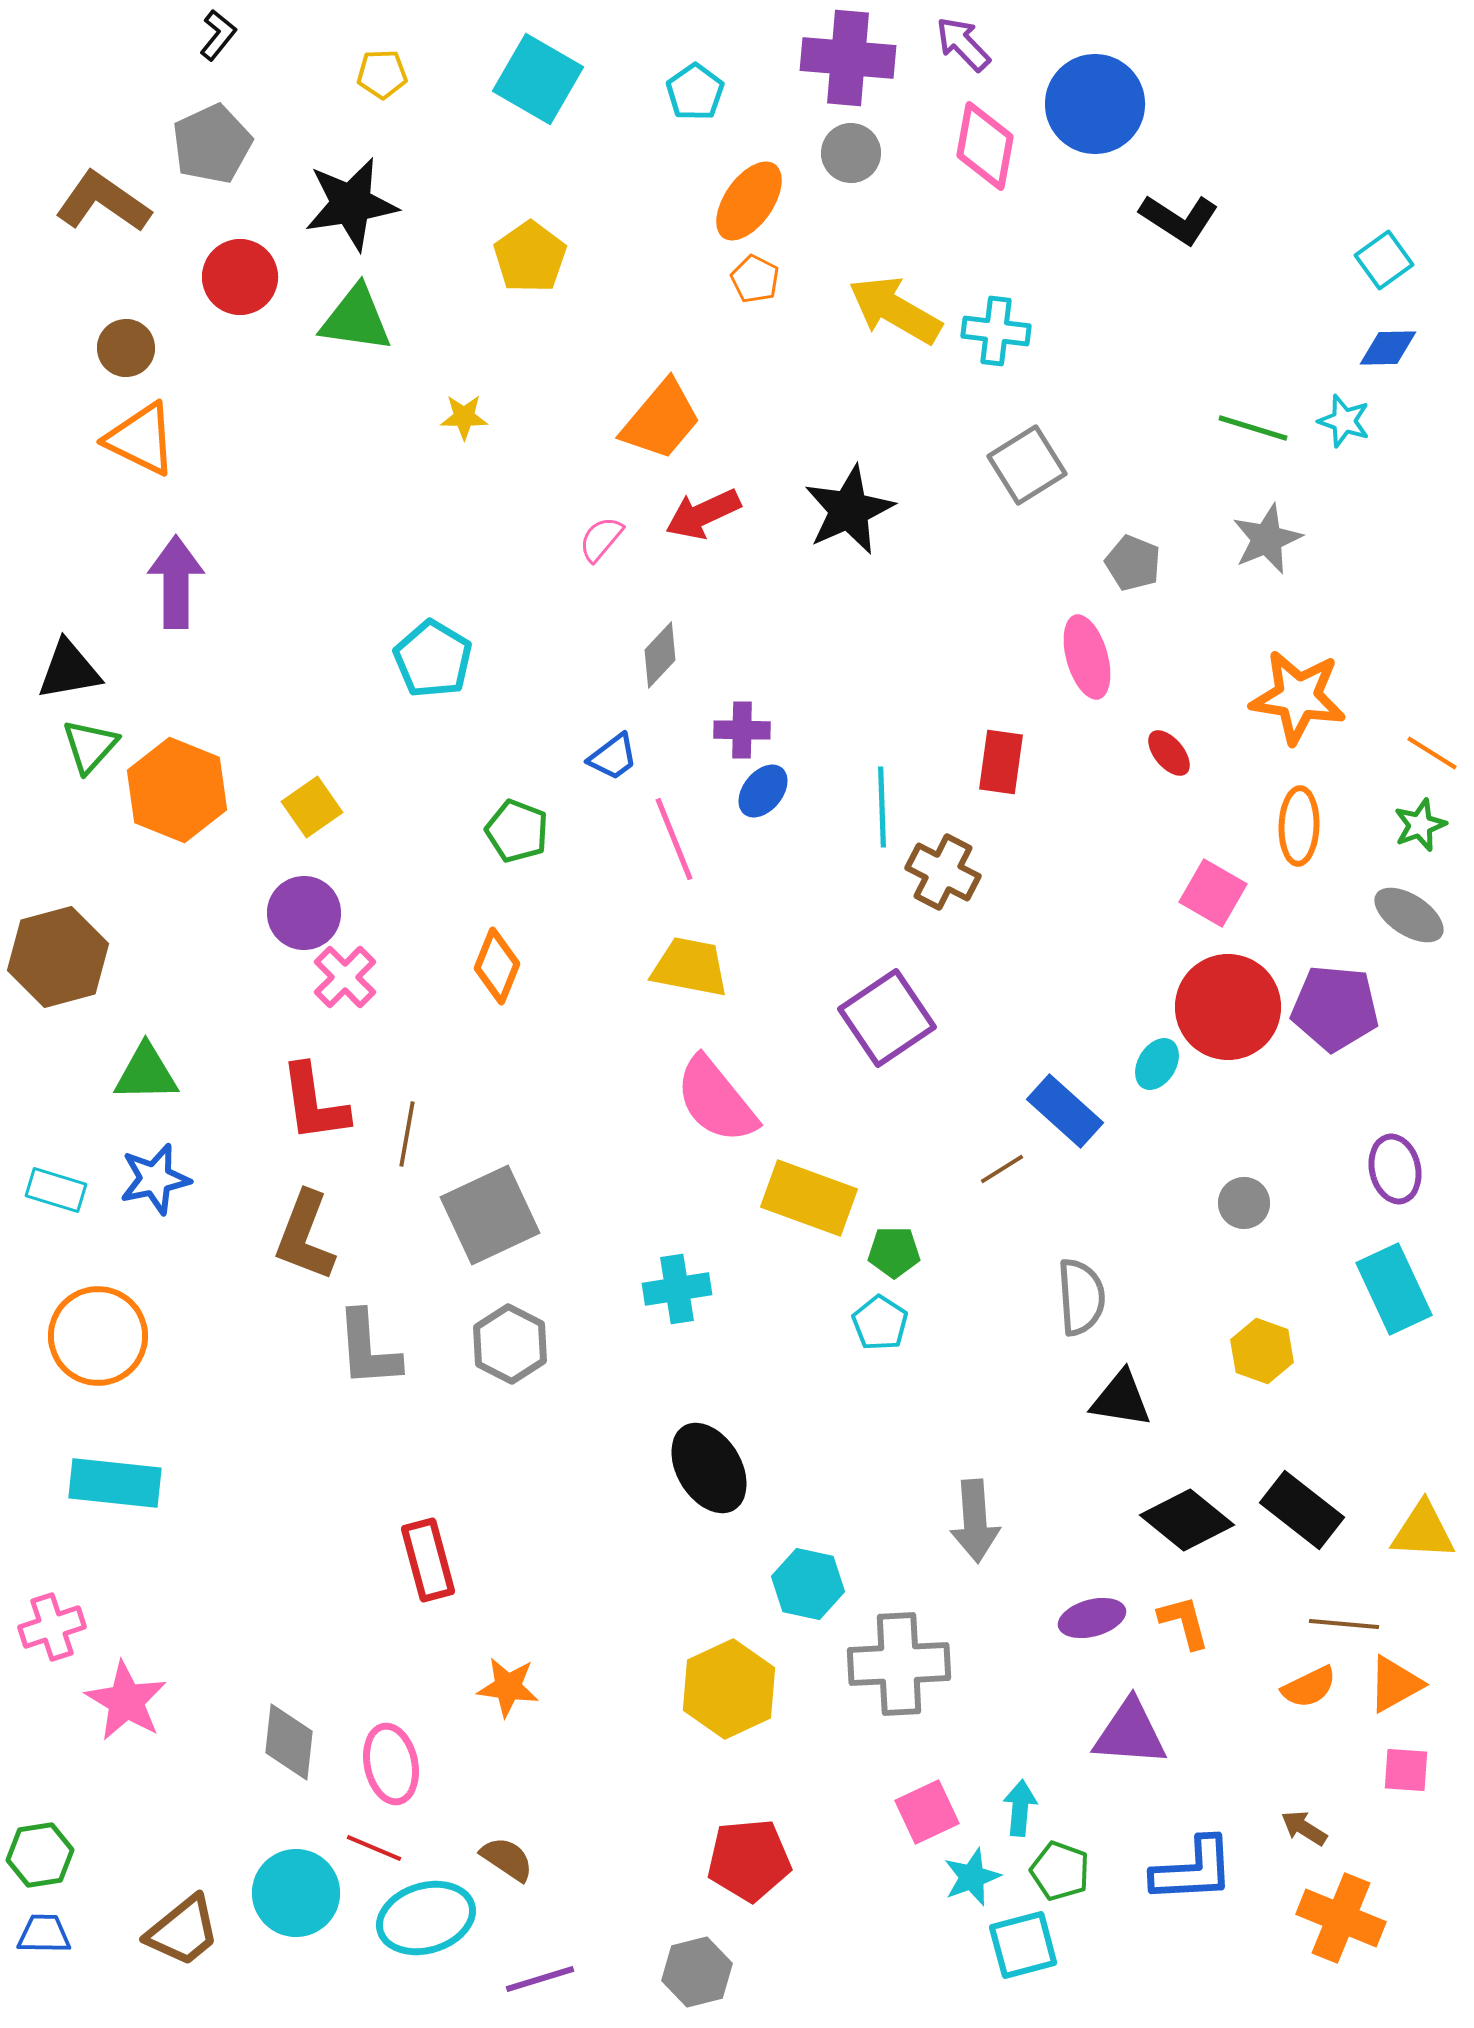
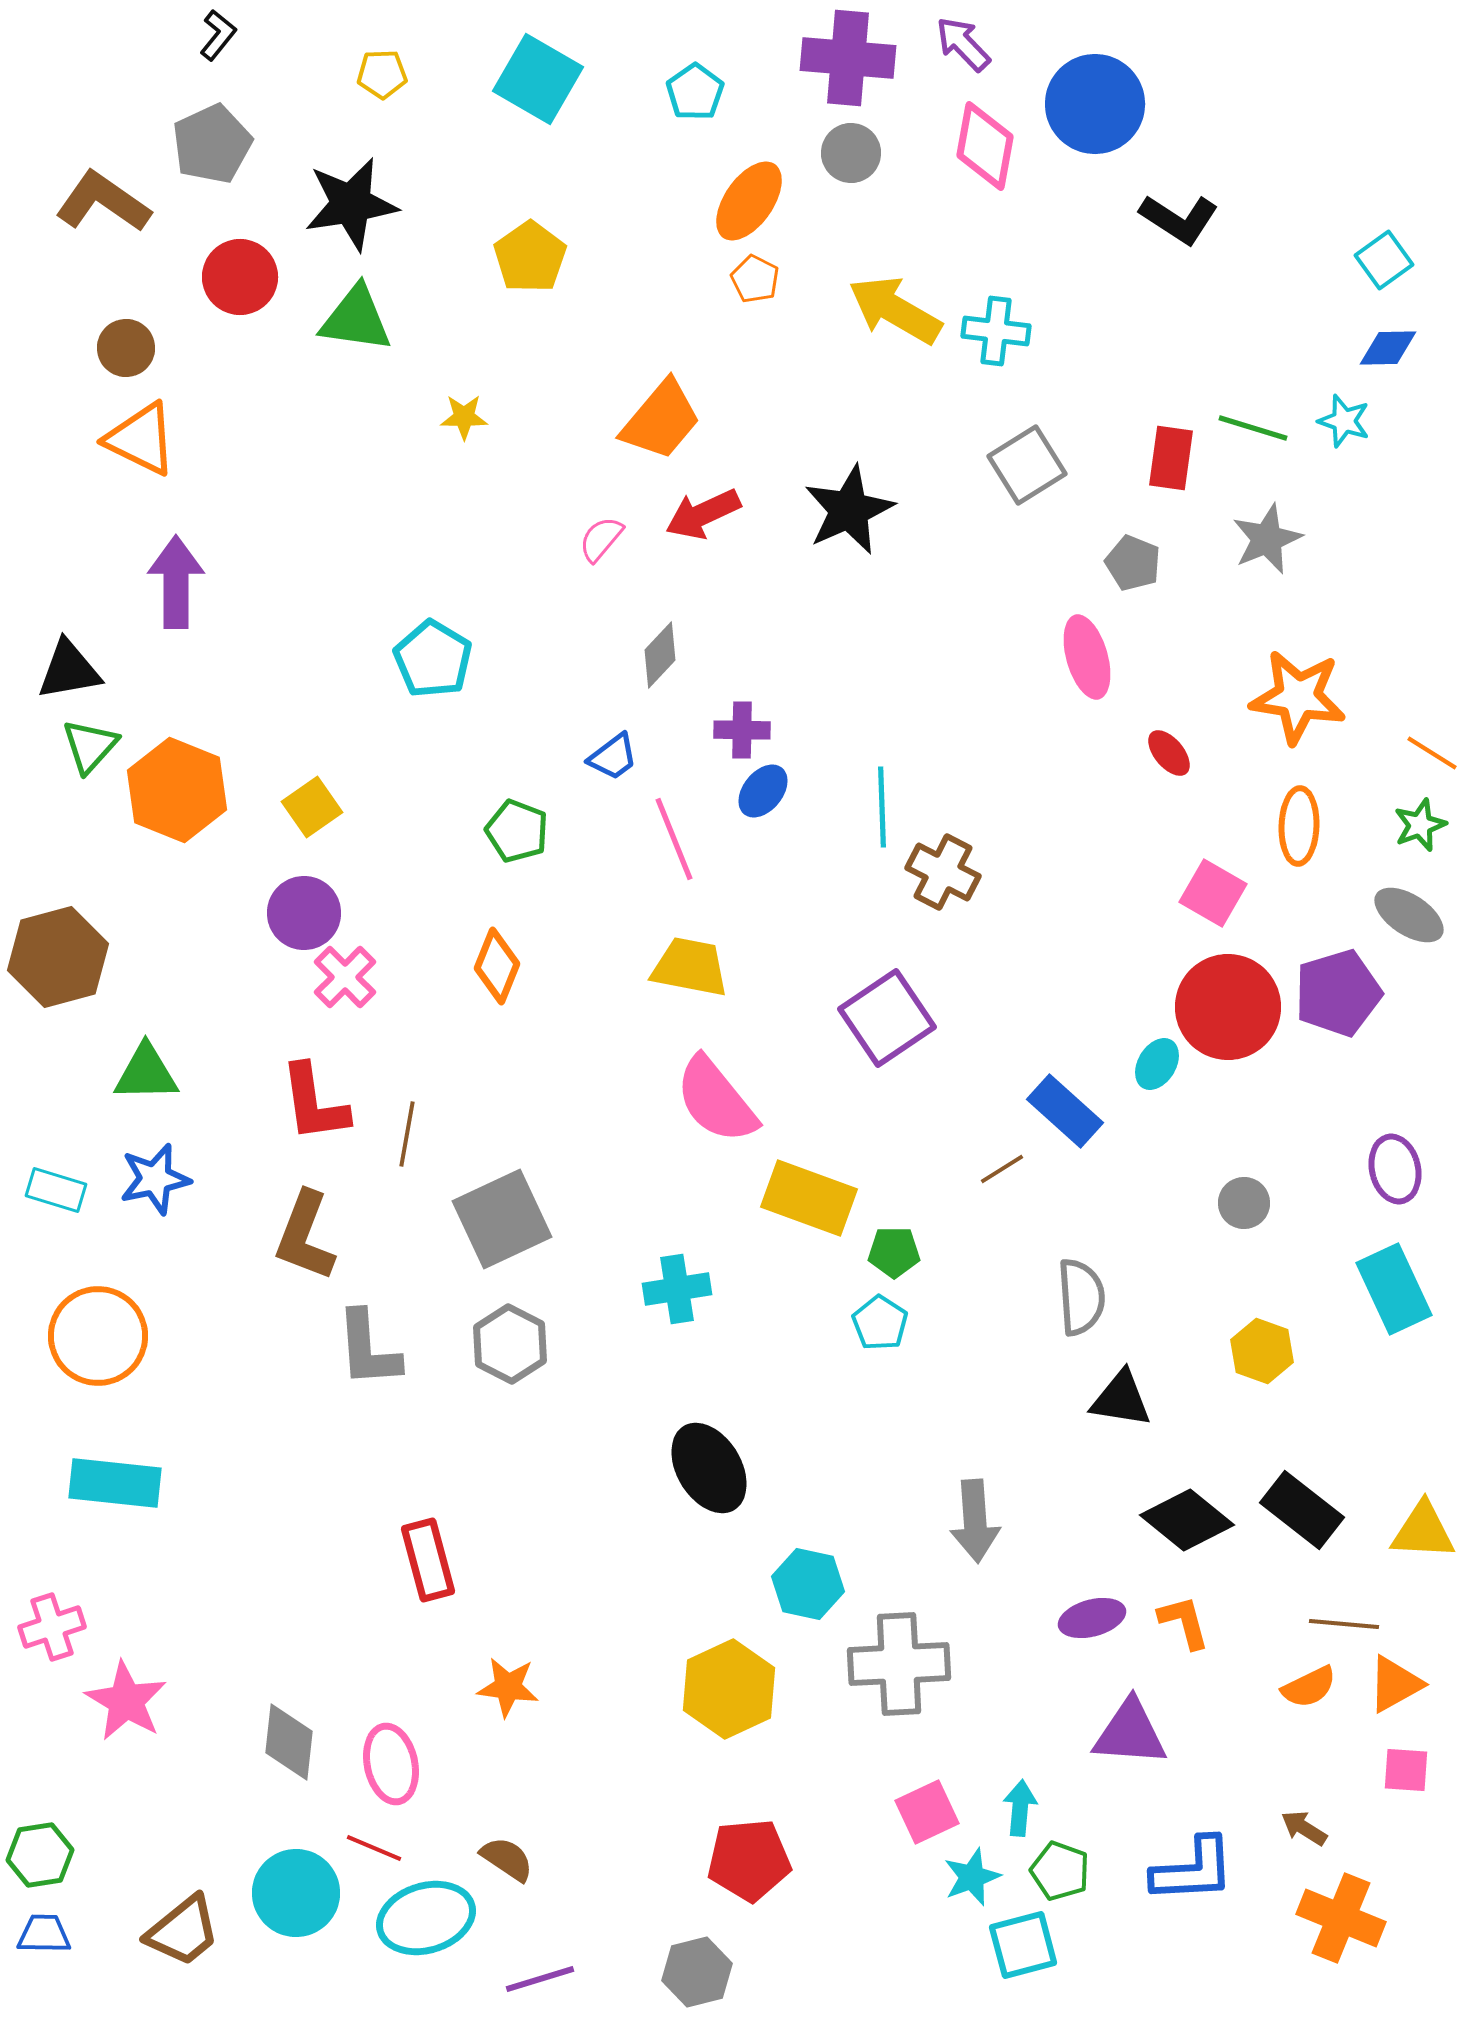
red rectangle at (1001, 762): moved 170 px right, 304 px up
purple pentagon at (1335, 1008): moved 3 px right, 15 px up; rotated 22 degrees counterclockwise
gray square at (490, 1215): moved 12 px right, 4 px down
